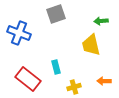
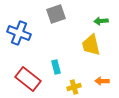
orange arrow: moved 2 px left
